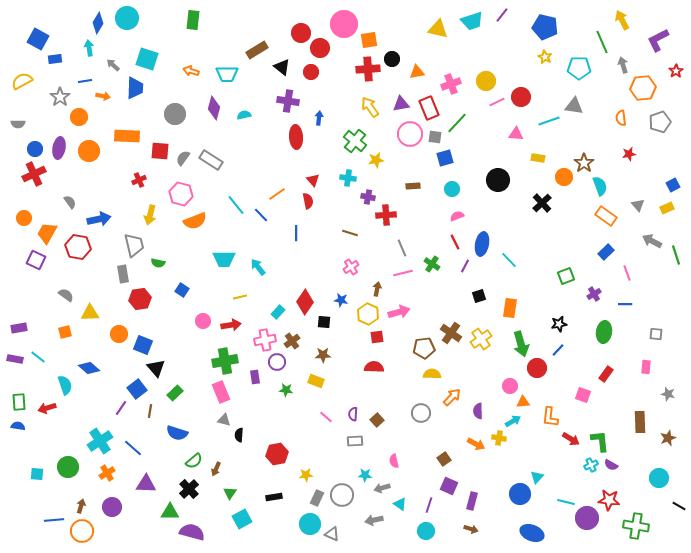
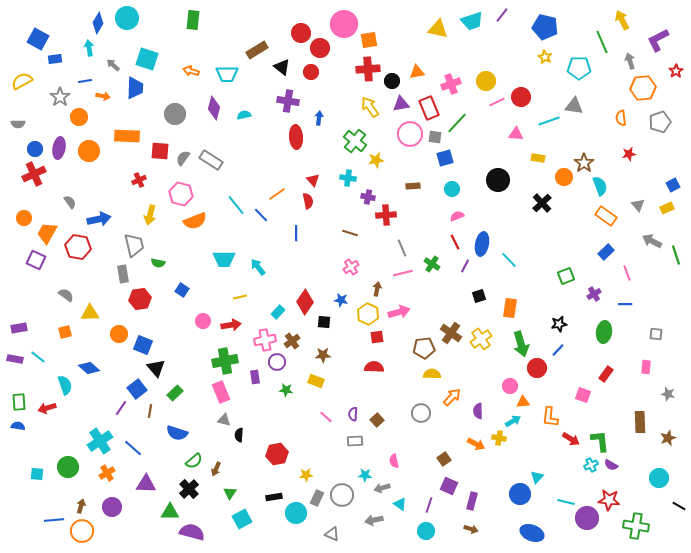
black circle at (392, 59): moved 22 px down
gray arrow at (623, 65): moved 7 px right, 4 px up
cyan circle at (310, 524): moved 14 px left, 11 px up
